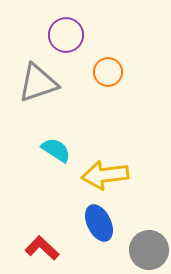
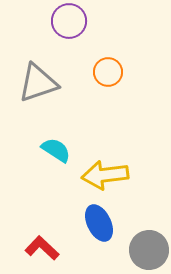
purple circle: moved 3 px right, 14 px up
